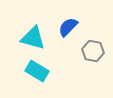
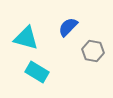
cyan triangle: moved 7 px left
cyan rectangle: moved 1 px down
